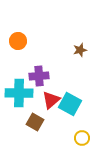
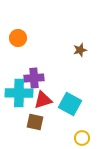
orange circle: moved 3 px up
purple cross: moved 5 px left, 2 px down
red triangle: moved 8 px left; rotated 24 degrees clockwise
brown square: rotated 18 degrees counterclockwise
